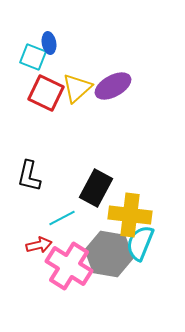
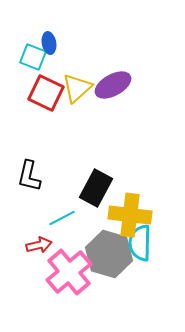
purple ellipse: moved 1 px up
cyan semicircle: rotated 21 degrees counterclockwise
gray hexagon: rotated 6 degrees clockwise
pink cross: moved 6 px down; rotated 18 degrees clockwise
